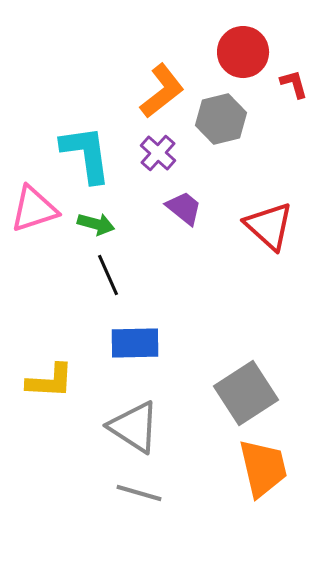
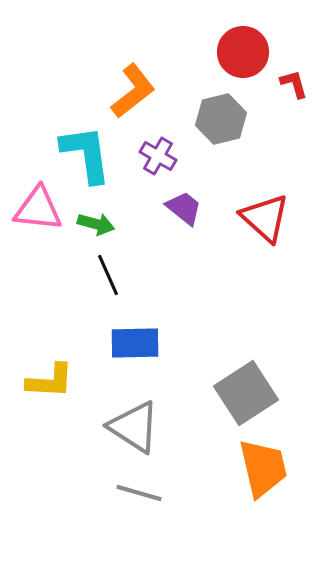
orange L-shape: moved 29 px left
purple cross: moved 3 px down; rotated 12 degrees counterclockwise
pink triangle: moved 4 px right; rotated 24 degrees clockwise
red triangle: moved 4 px left, 8 px up
